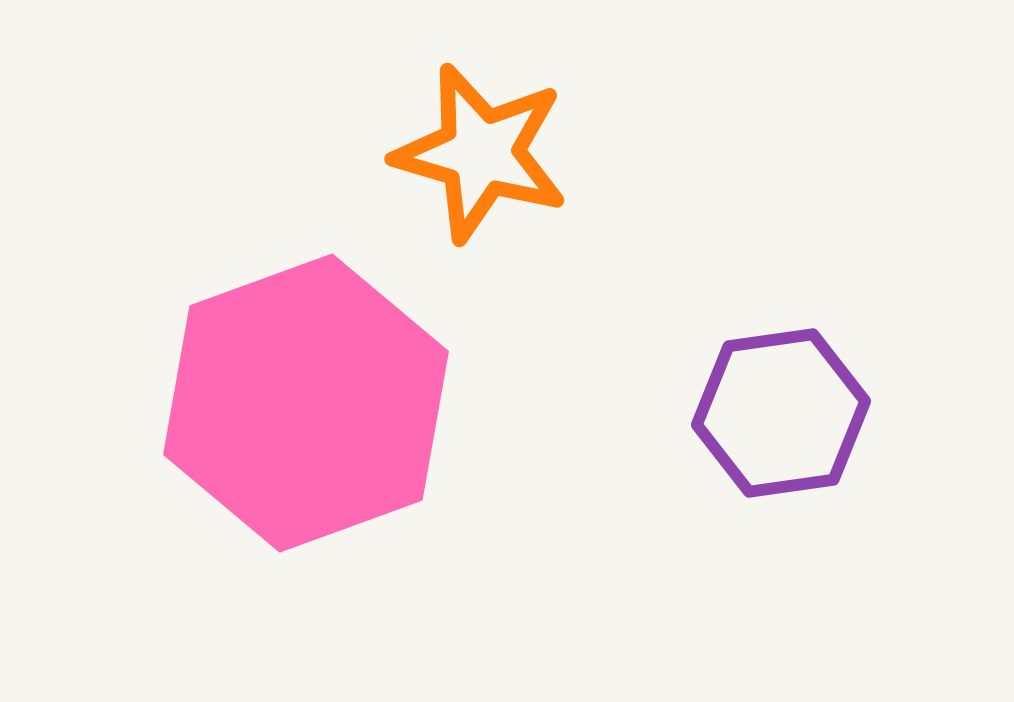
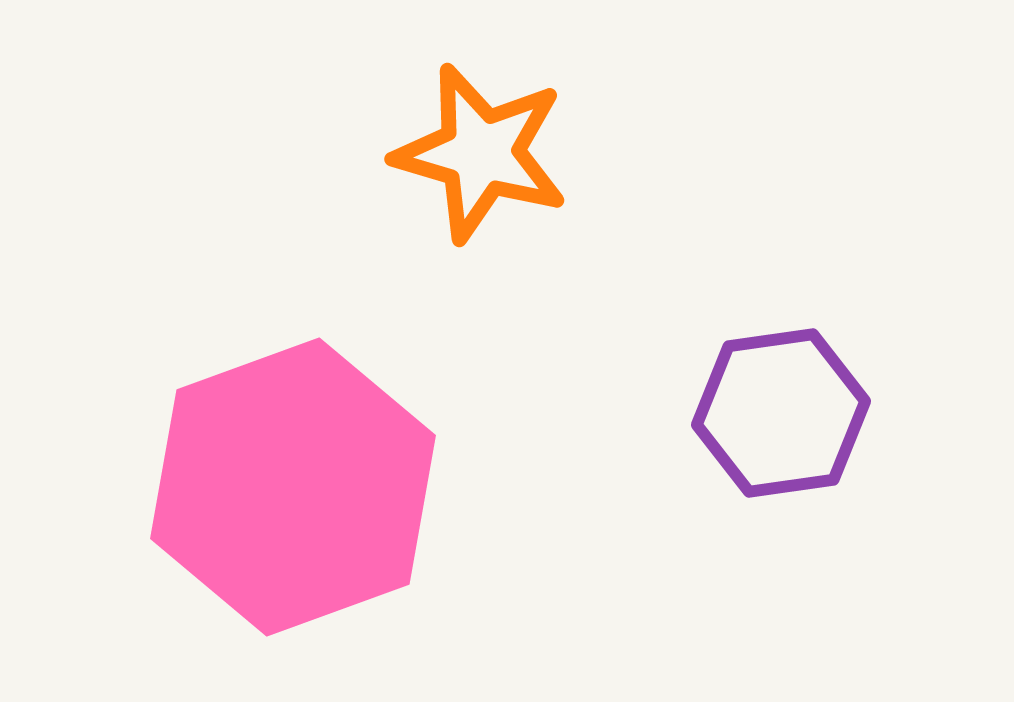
pink hexagon: moved 13 px left, 84 px down
